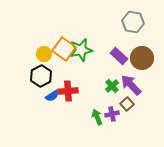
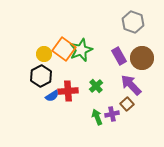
gray hexagon: rotated 10 degrees clockwise
green star: rotated 10 degrees counterclockwise
purple rectangle: rotated 18 degrees clockwise
green cross: moved 16 px left
